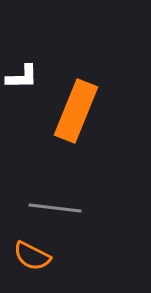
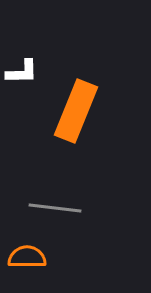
white L-shape: moved 5 px up
orange semicircle: moved 5 px left, 1 px down; rotated 153 degrees clockwise
